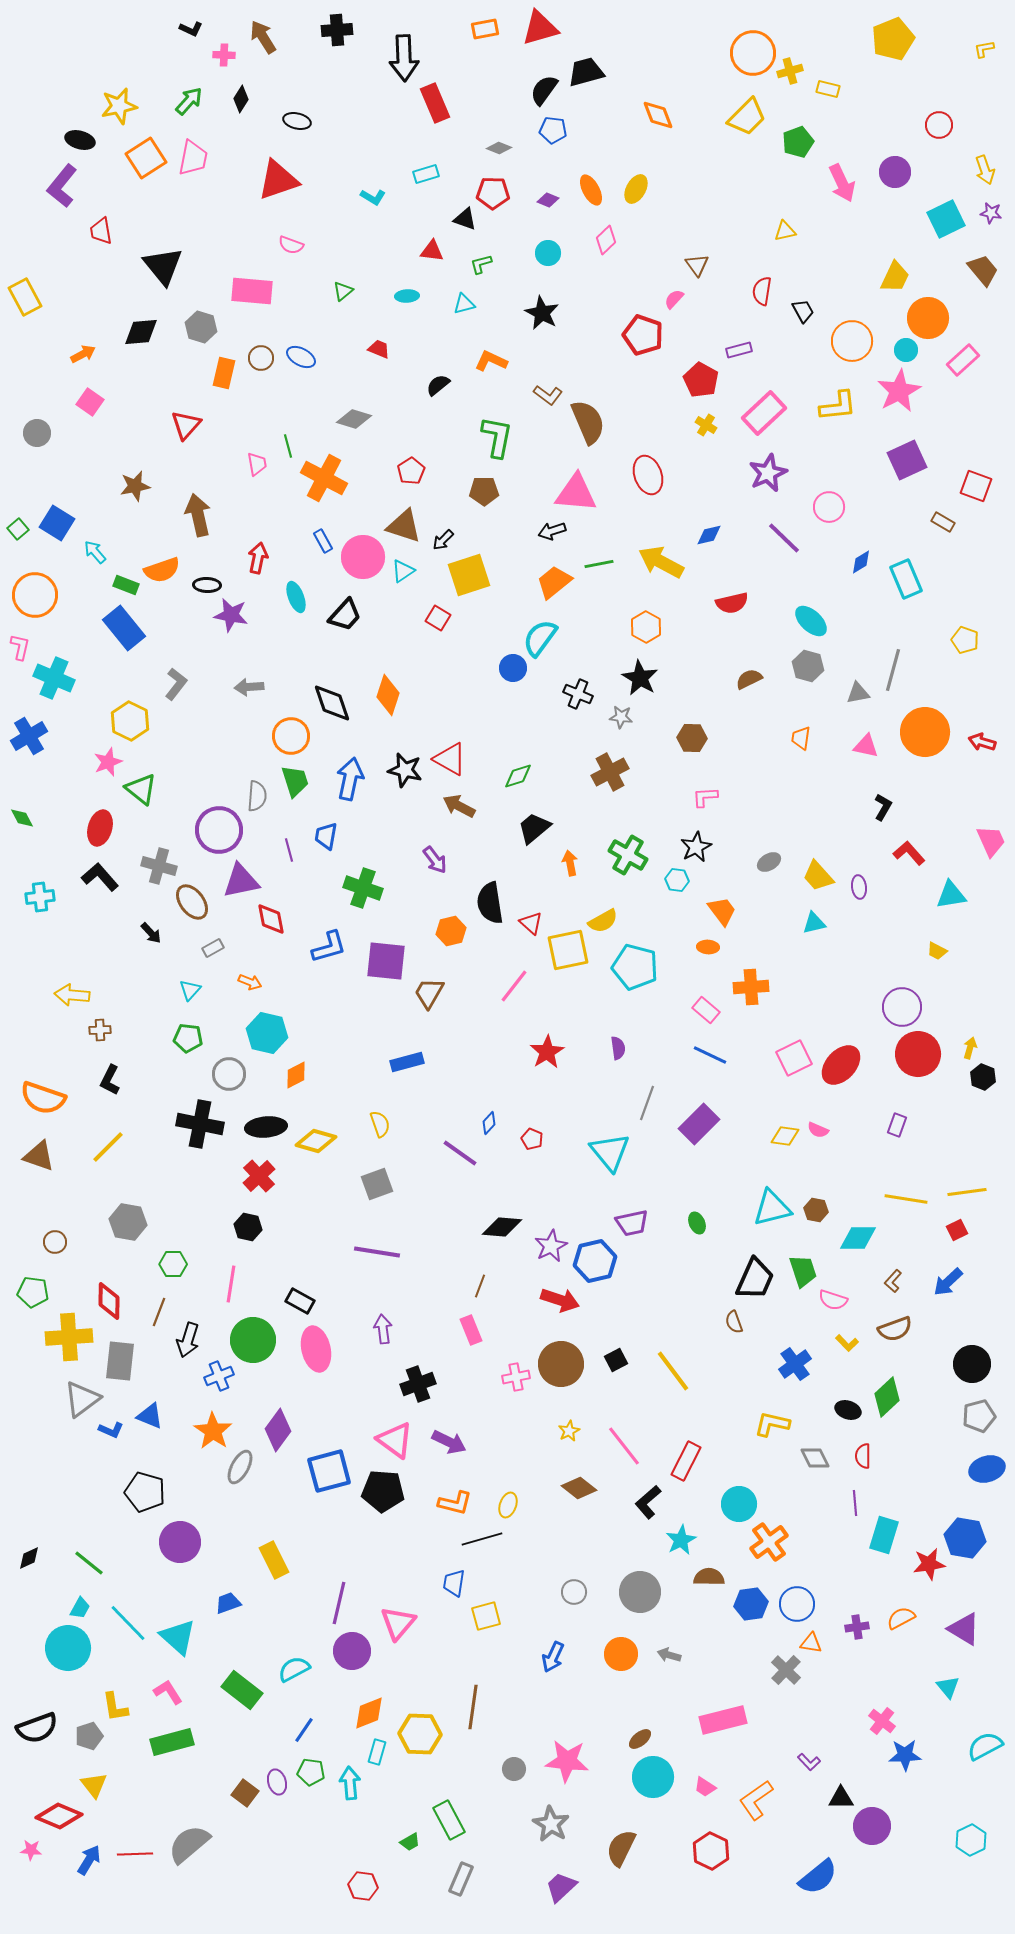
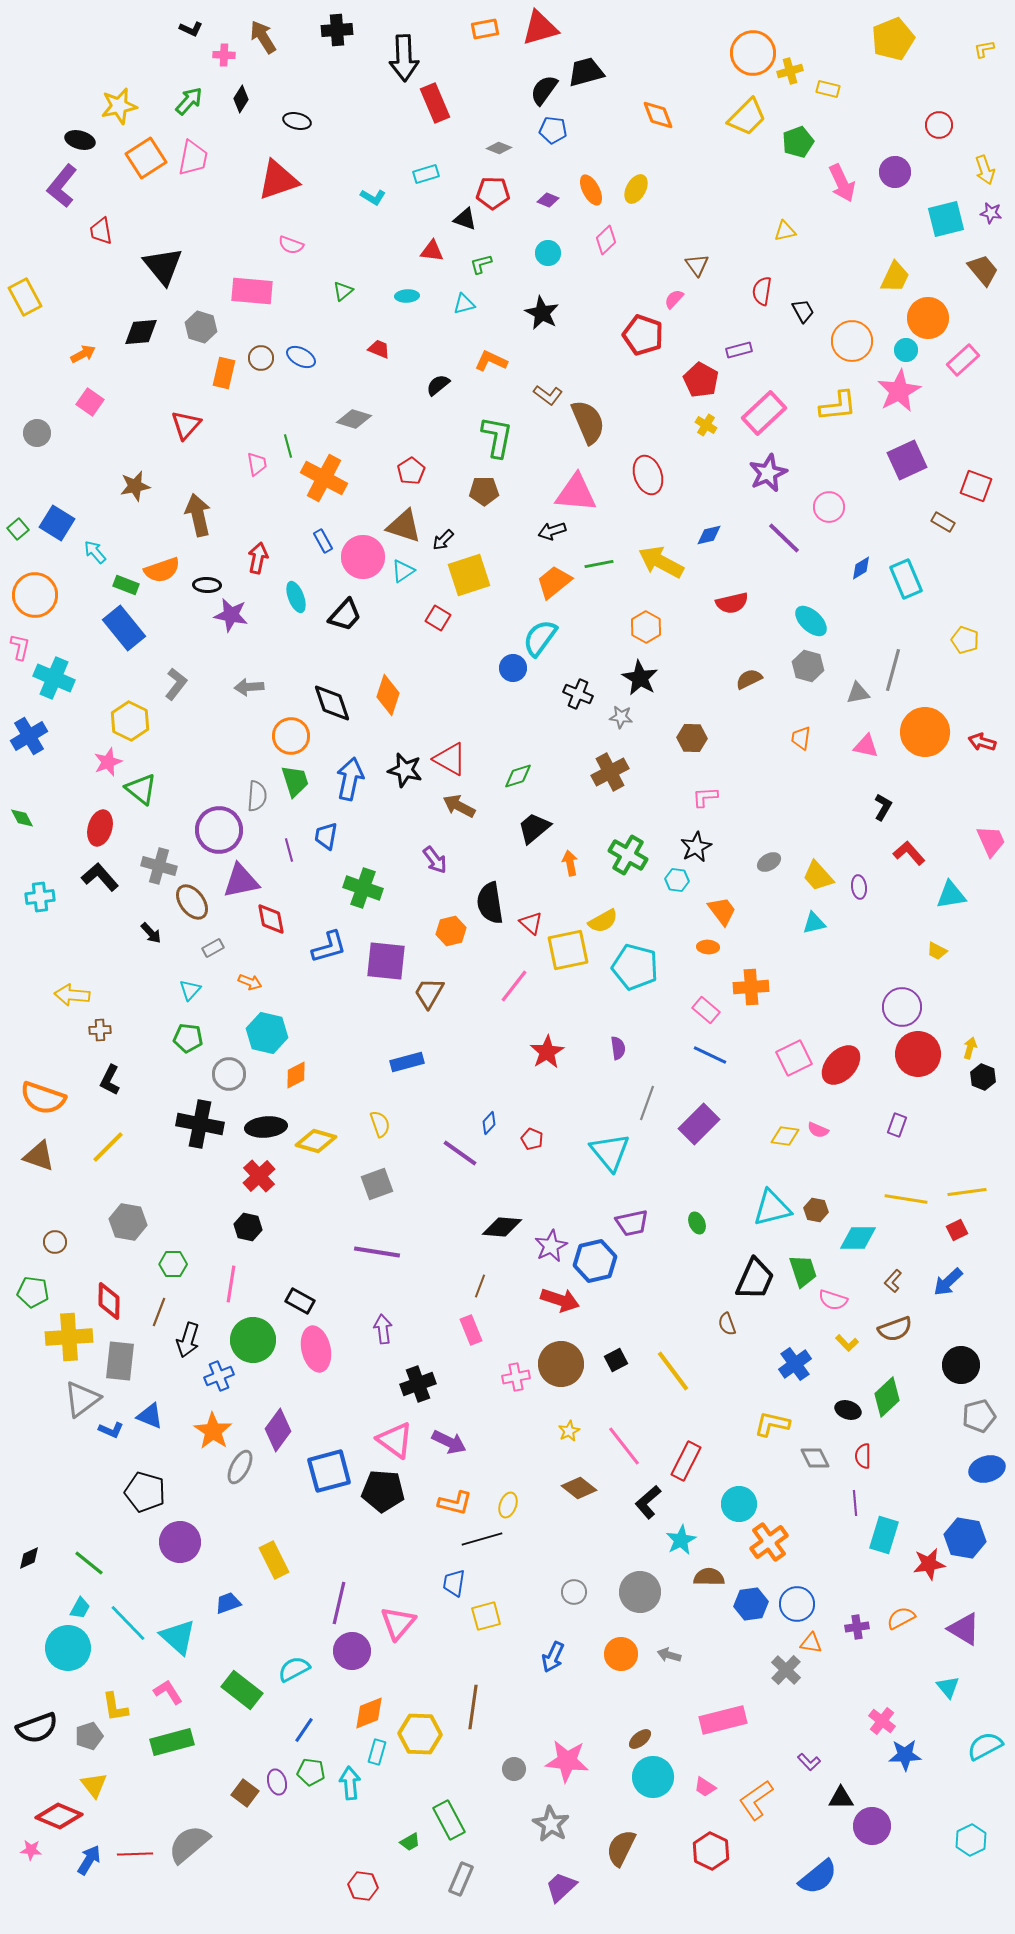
cyan square at (946, 219): rotated 12 degrees clockwise
blue diamond at (861, 562): moved 6 px down
brown semicircle at (734, 1322): moved 7 px left, 2 px down
black circle at (972, 1364): moved 11 px left, 1 px down
